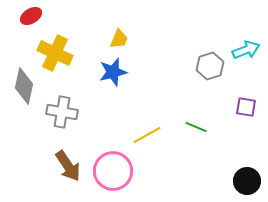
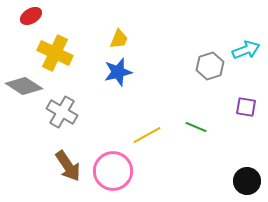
blue star: moved 5 px right
gray diamond: rotated 69 degrees counterclockwise
gray cross: rotated 20 degrees clockwise
